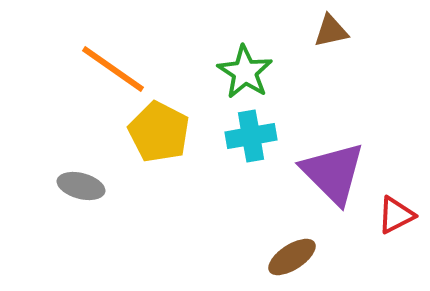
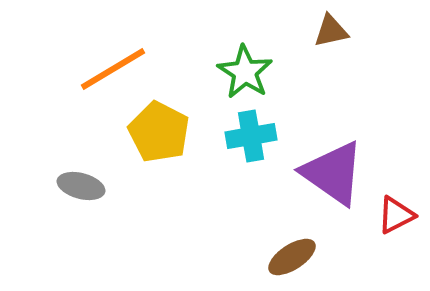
orange line: rotated 66 degrees counterclockwise
purple triangle: rotated 10 degrees counterclockwise
